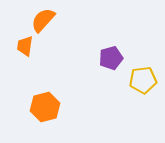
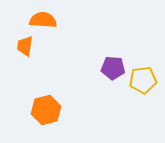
orange semicircle: rotated 52 degrees clockwise
purple pentagon: moved 2 px right, 10 px down; rotated 20 degrees clockwise
orange hexagon: moved 1 px right, 3 px down
